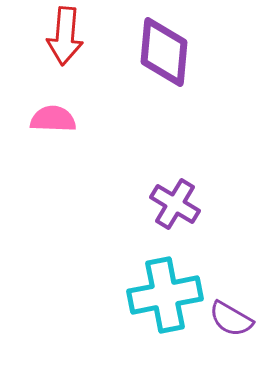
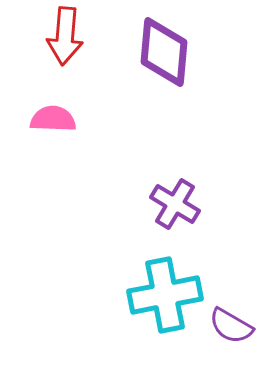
purple semicircle: moved 7 px down
